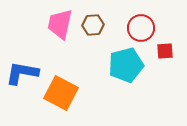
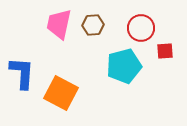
pink trapezoid: moved 1 px left
cyan pentagon: moved 2 px left, 1 px down
blue L-shape: rotated 84 degrees clockwise
